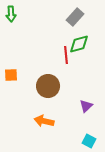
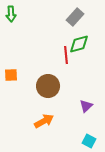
orange arrow: rotated 138 degrees clockwise
